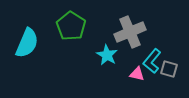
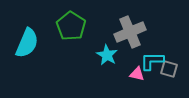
cyan L-shape: rotated 50 degrees clockwise
